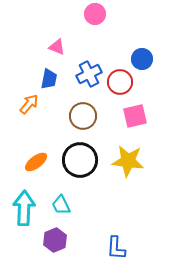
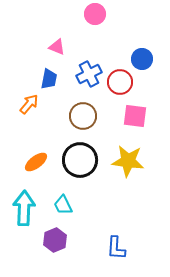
pink square: rotated 20 degrees clockwise
cyan trapezoid: moved 2 px right
